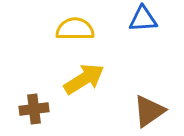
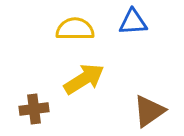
blue triangle: moved 10 px left, 3 px down
